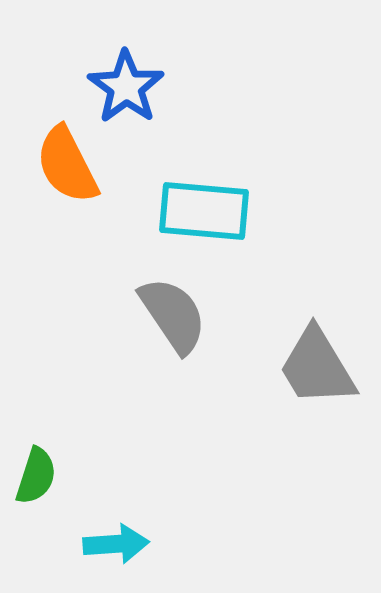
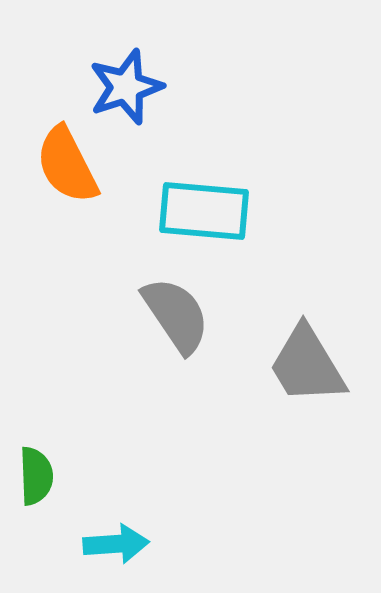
blue star: rotated 18 degrees clockwise
gray semicircle: moved 3 px right
gray trapezoid: moved 10 px left, 2 px up
green semicircle: rotated 20 degrees counterclockwise
